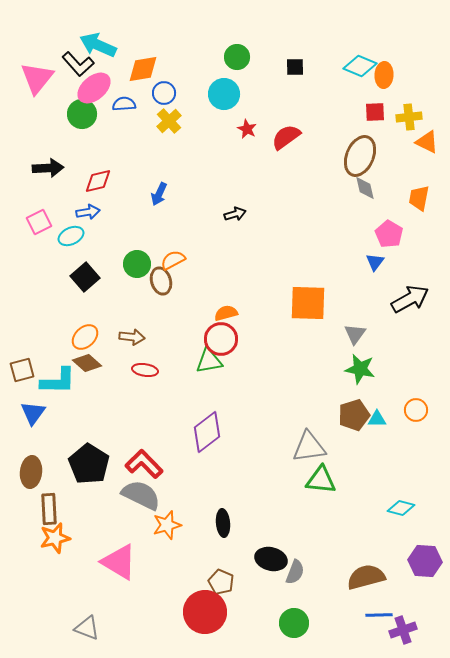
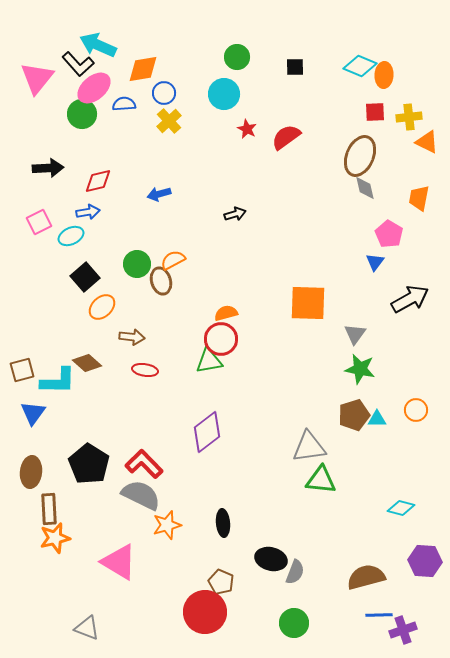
blue arrow at (159, 194): rotated 50 degrees clockwise
orange ellipse at (85, 337): moved 17 px right, 30 px up
